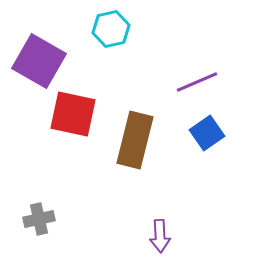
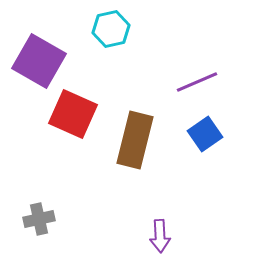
red square: rotated 12 degrees clockwise
blue square: moved 2 px left, 1 px down
